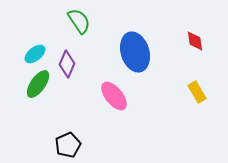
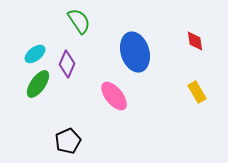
black pentagon: moved 4 px up
